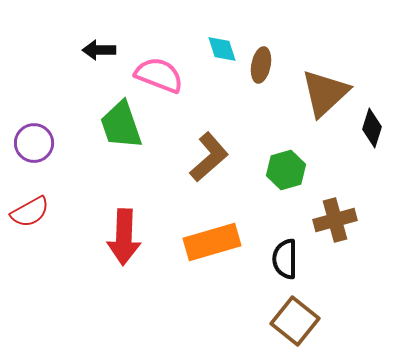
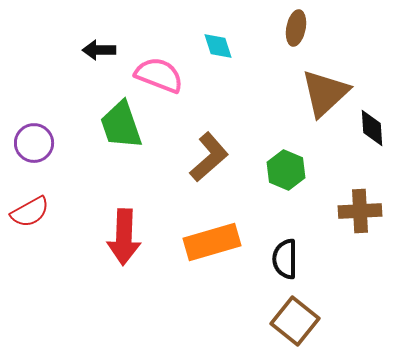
cyan diamond: moved 4 px left, 3 px up
brown ellipse: moved 35 px right, 37 px up
black diamond: rotated 21 degrees counterclockwise
green hexagon: rotated 21 degrees counterclockwise
brown cross: moved 25 px right, 9 px up; rotated 12 degrees clockwise
